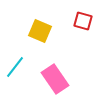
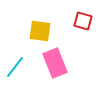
yellow square: rotated 15 degrees counterclockwise
pink rectangle: moved 16 px up; rotated 12 degrees clockwise
